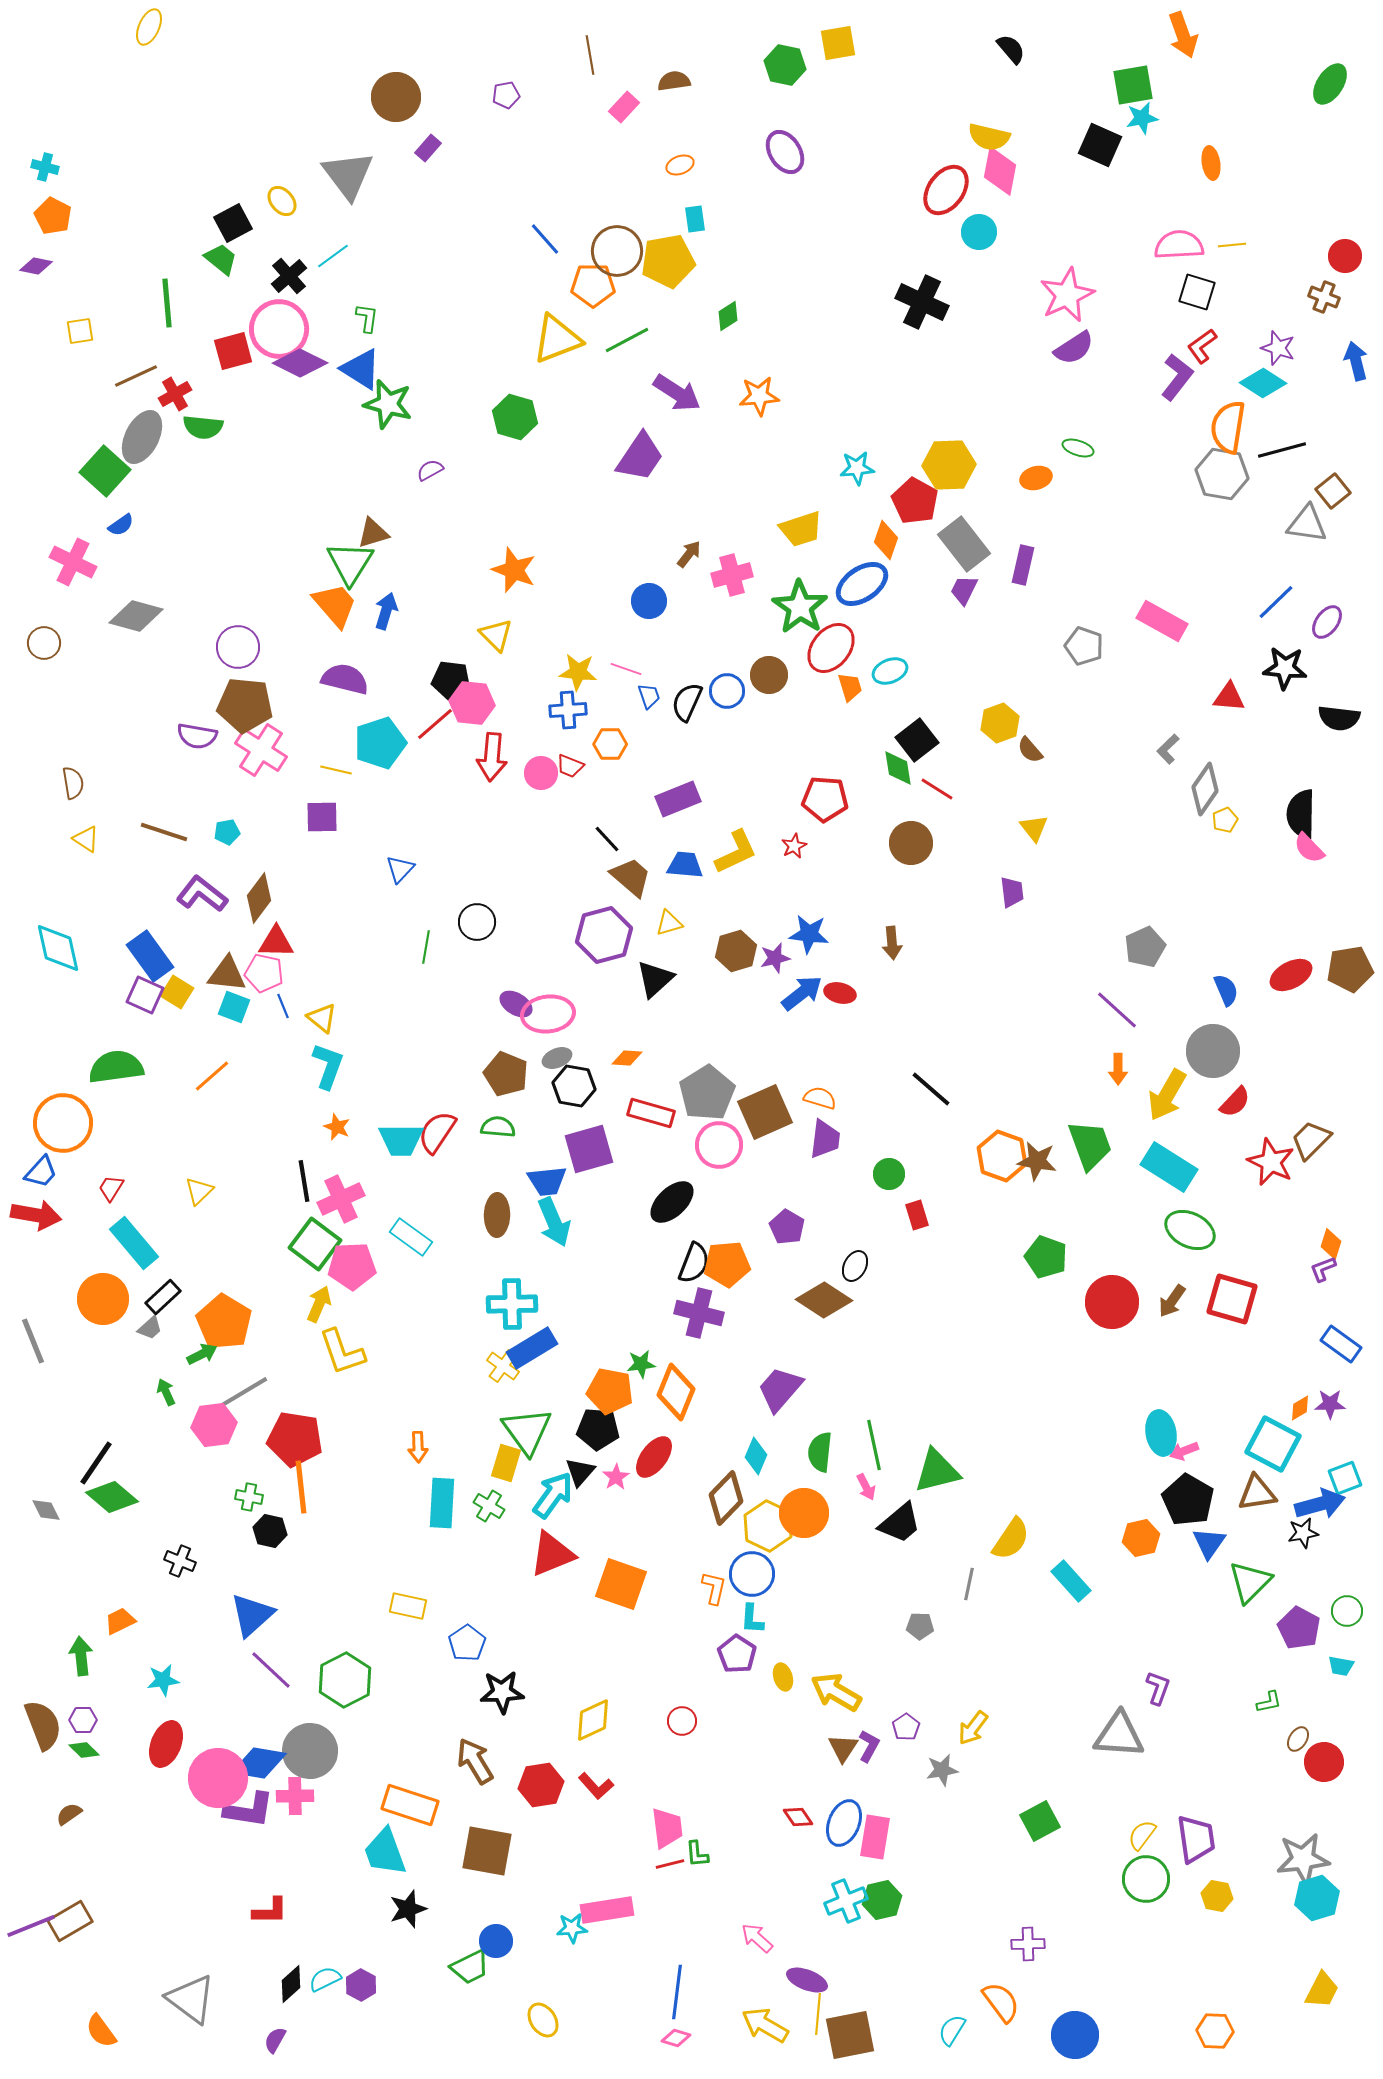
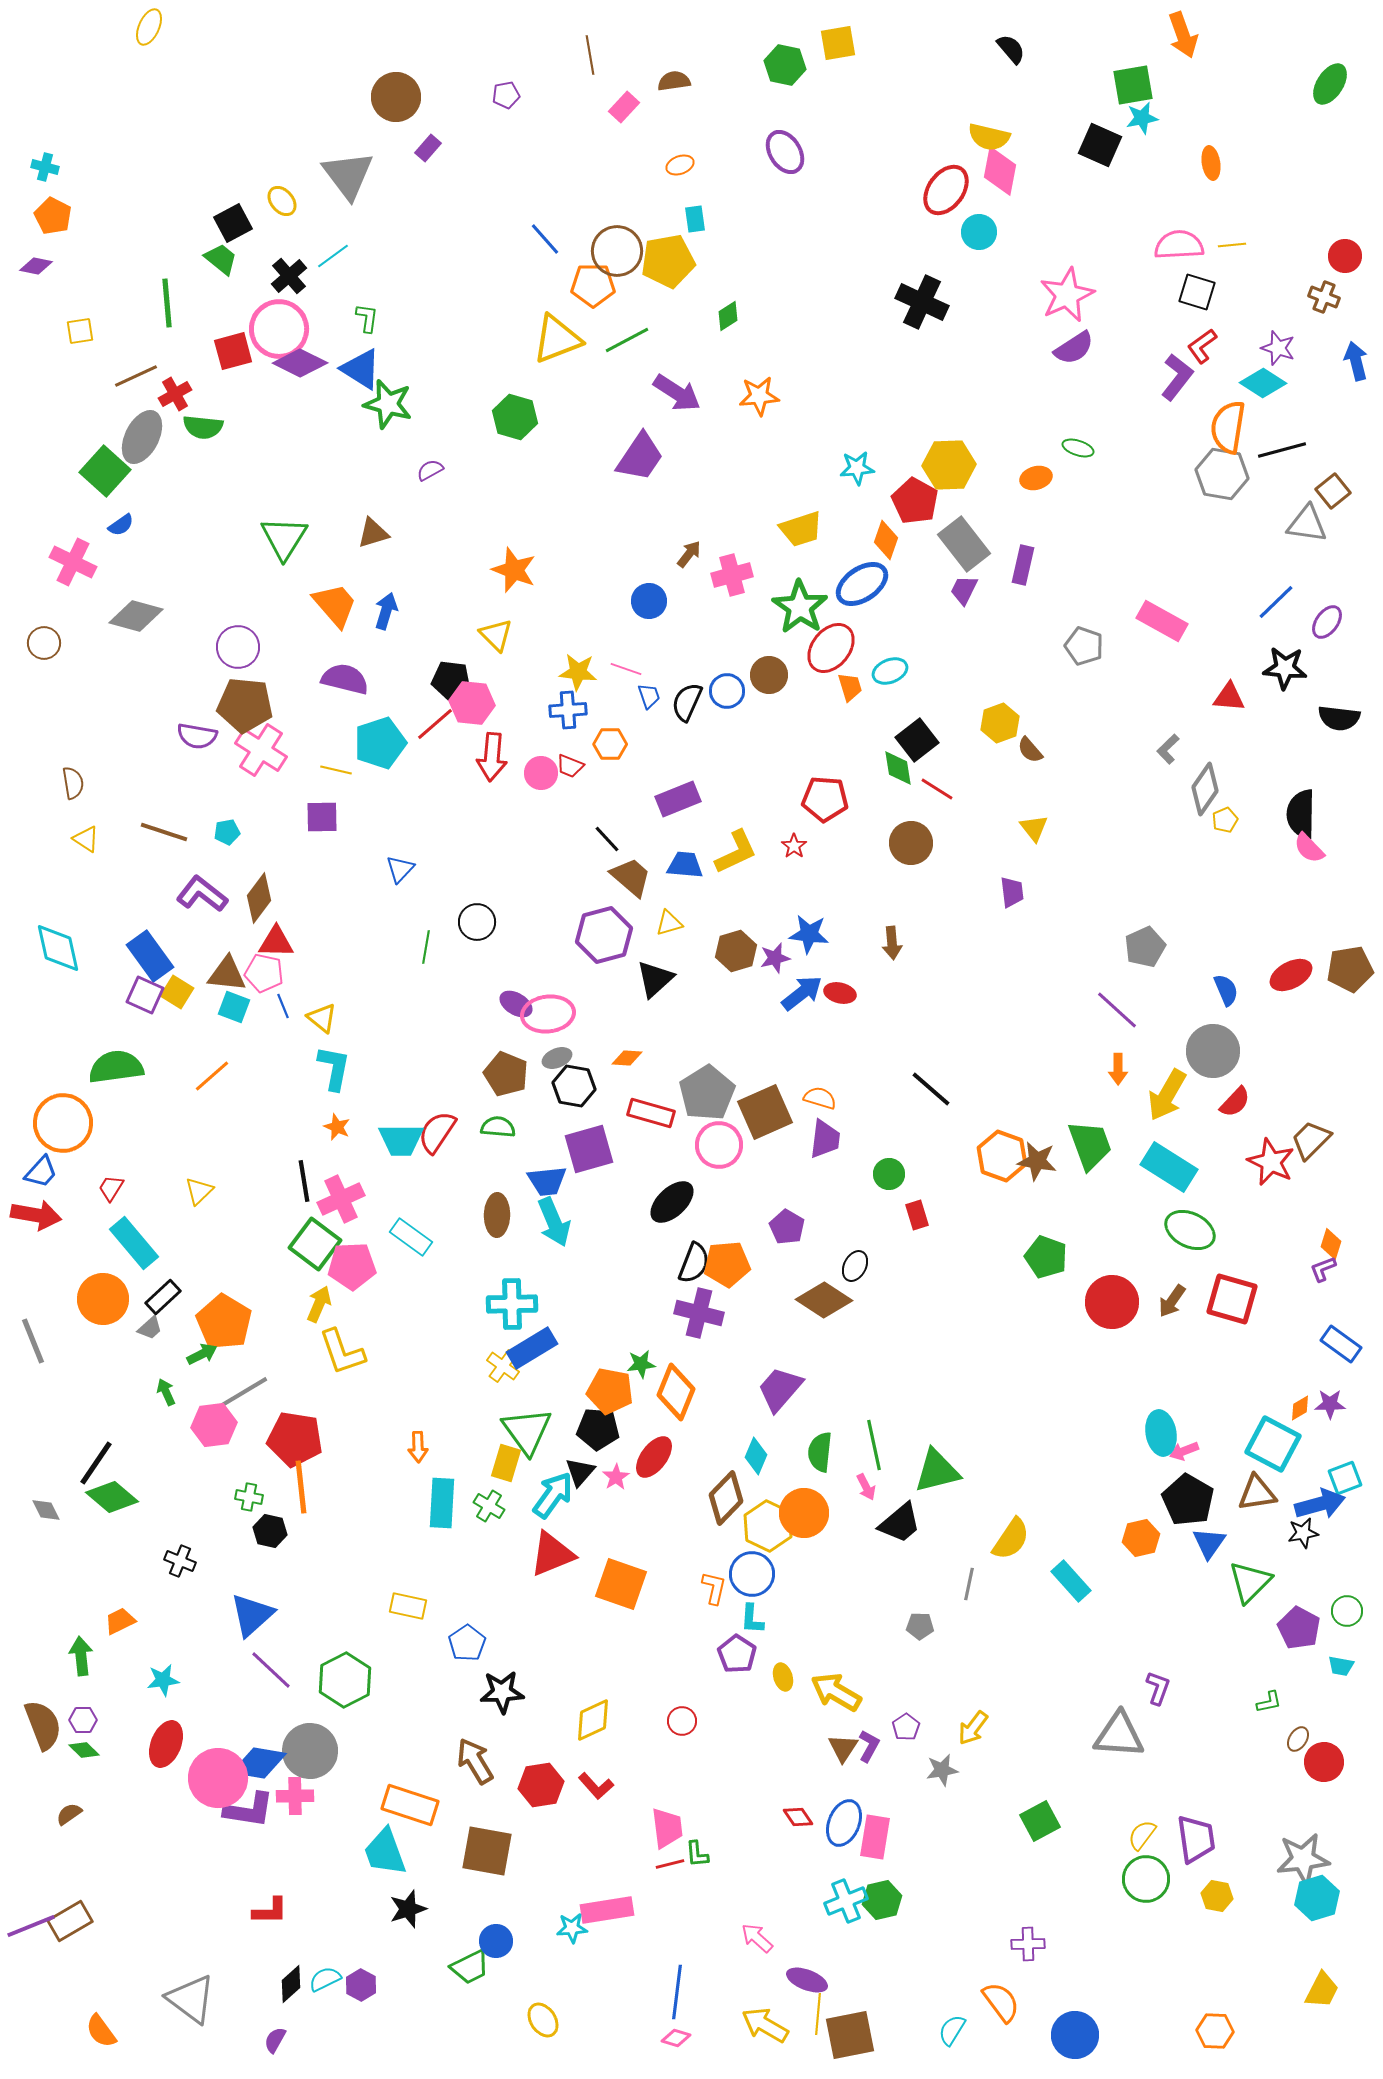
green triangle at (350, 563): moved 66 px left, 25 px up
red star at (794, 846): rotated 10 degrees counterclockwise
cyan L-shape at (328, 1066): moved 6 px right, 2 px down; rotated 9 degrees counterclockwise
